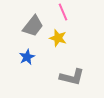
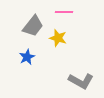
pink line: moved 1 px right; rotated 66 degrees counterclockwise
gray L-shape: moved 9 px right, 4 px down; rotated 15 degrees clockwise
